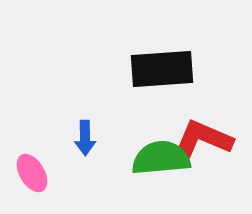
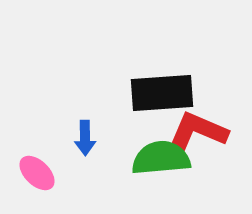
black rectangle: moved 24 px down
red L-shape: moved 5 px left, 8 px up
pink ellipse: moved 5 px right; rotated 15 degrees counterclockwise
